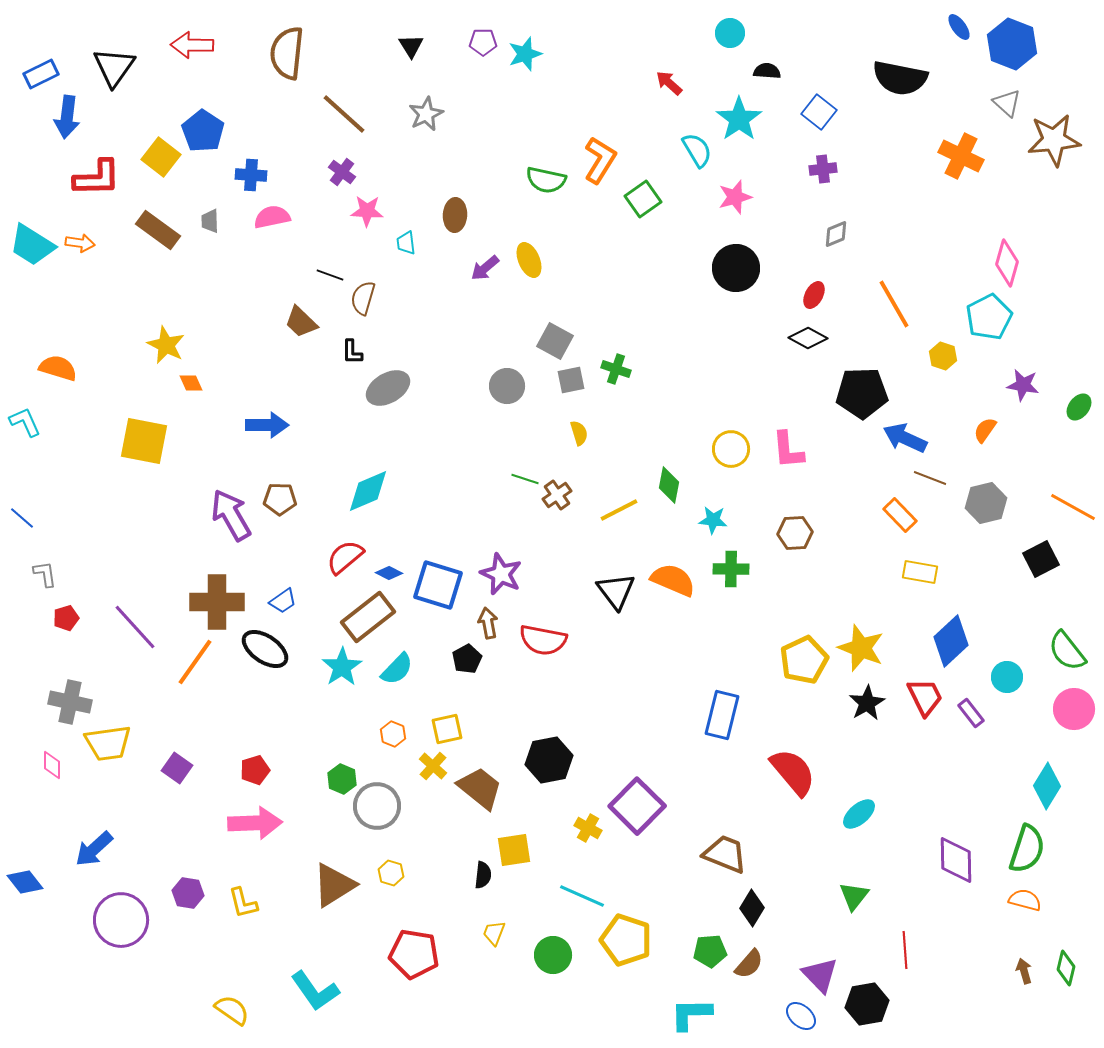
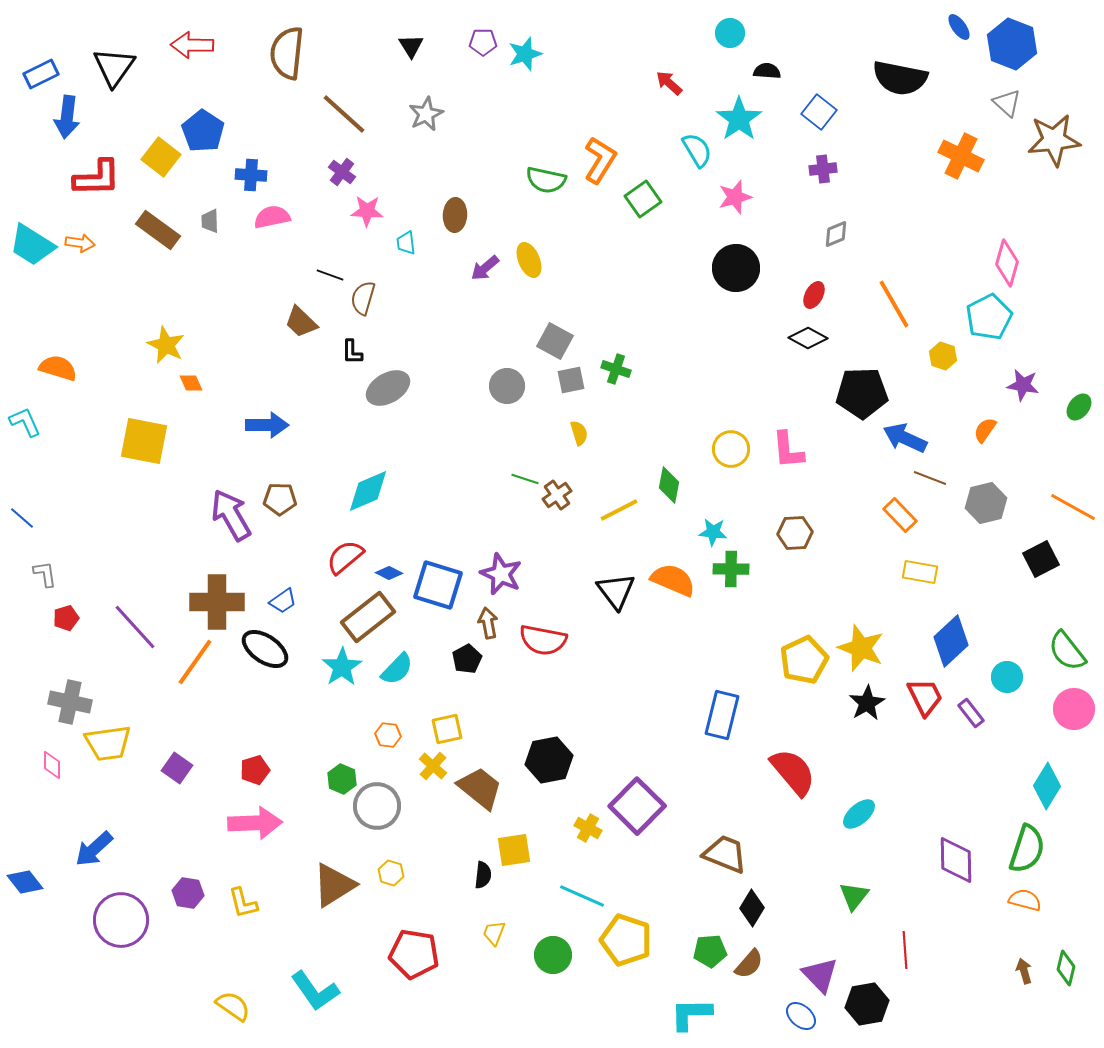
cyan star at (713, 520): moved 12 px down
orange hexagon at (393, 734): moved 5 px left, 1 px down; rotated 15 degrees counterclockwise
yellow semicircle at (232, 1010): moved 1 px right, 4 px up
